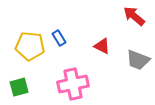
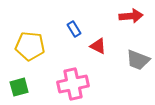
red arrow: moved 3 px left; rotated 135 degrees clockwise
blue rectangle: moved 15 px right, 9 px up
red triangle: moved 4 px left
